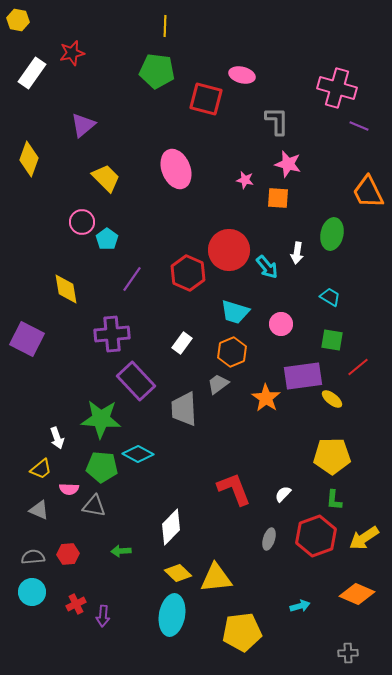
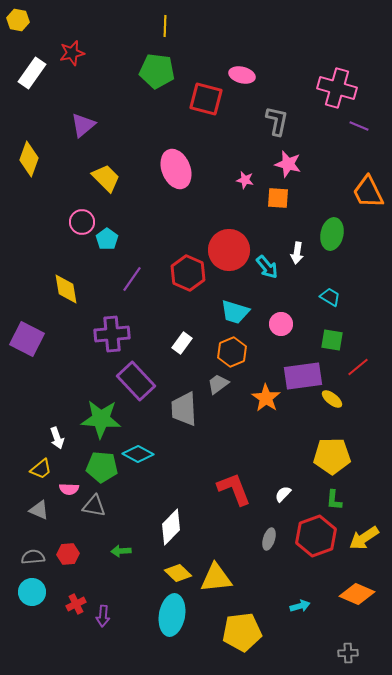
gray L-shape at (277, 121): rotated 12 degrees clockwise
